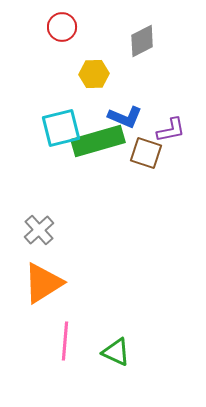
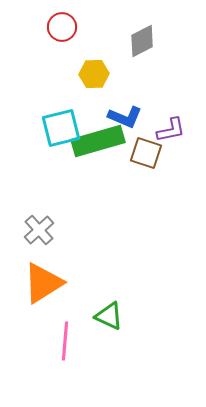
green triangle: moved 7 px left, 36 px up
